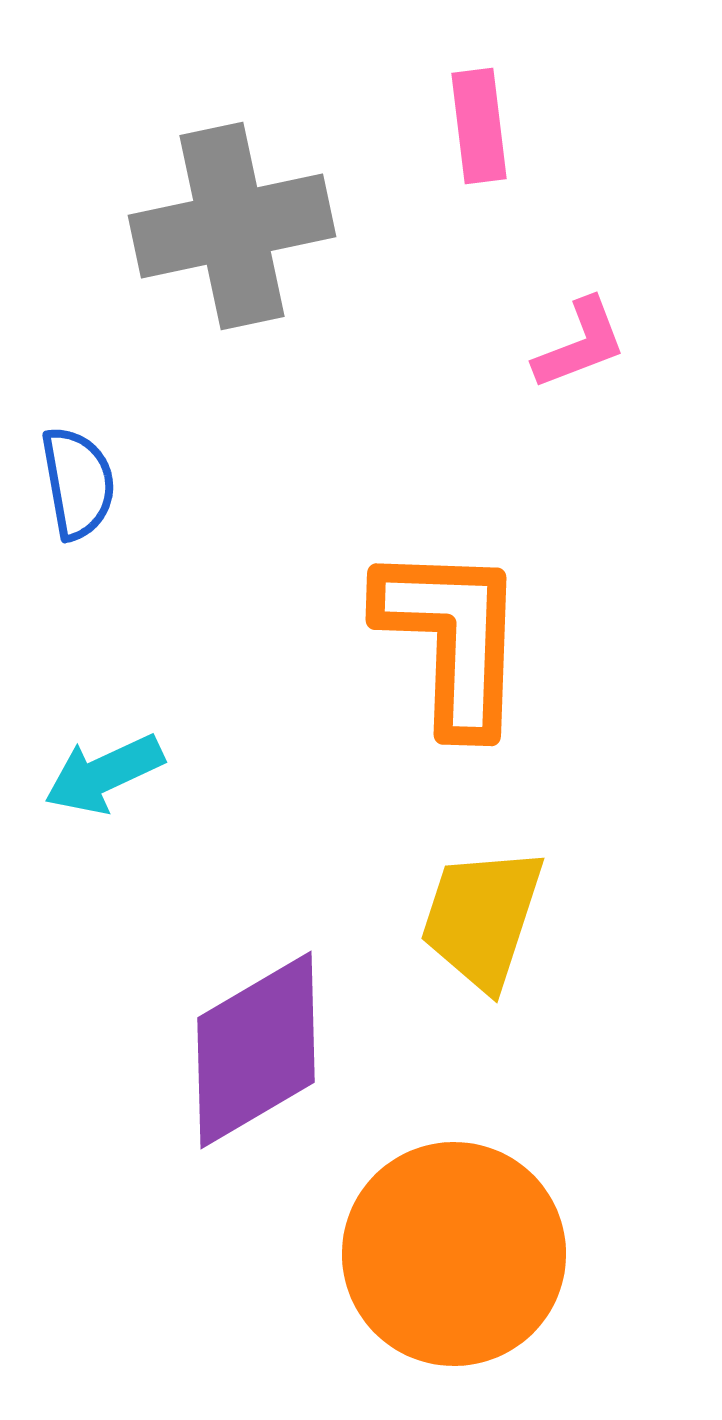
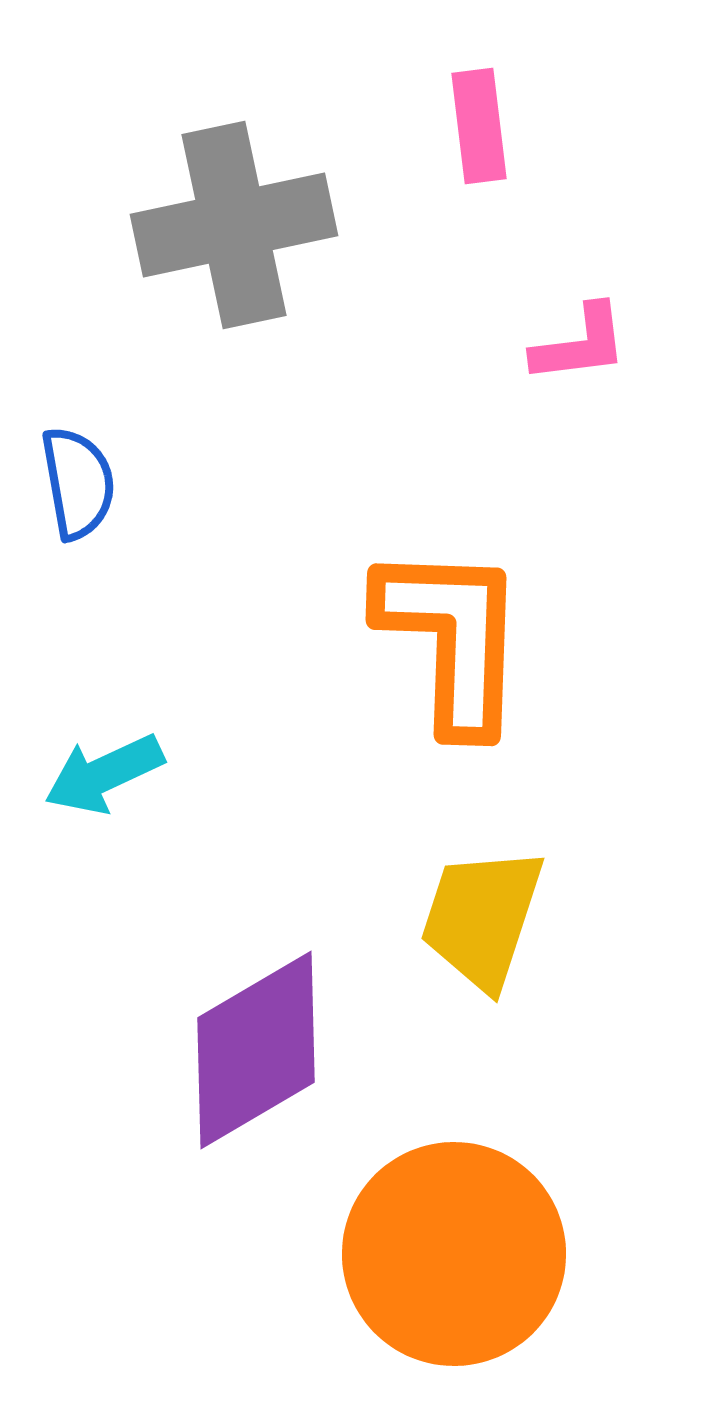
gray cross: moved 2 px right, 1 px up
pink L-shape: rotated 14 degrees clockwise
